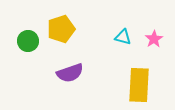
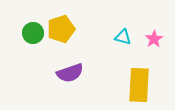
green circle: moved 5 px right, 8 px up
